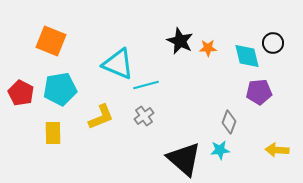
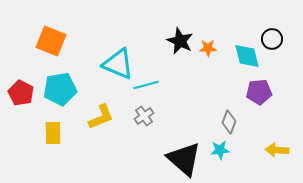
black circle: moved 1 px left, 4 px up
